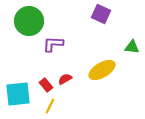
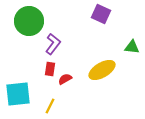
purple L-shape: rotated 125 degrees clockwise
red rectangle: moved 4 px right, 16 px up; rotated 48 degrees clockwise
